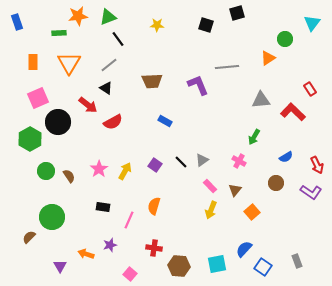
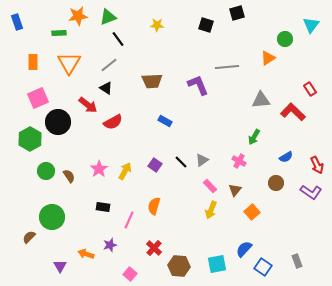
cyan triangle at (312, 23): moved 1 px left, 2 px down
red cross at (154, 248): rotated 35 degrees clockwise
